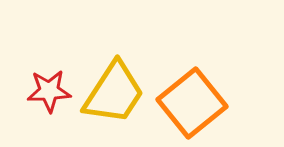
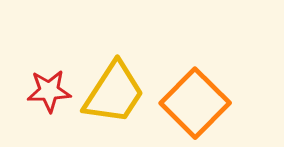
orange square: moved 3 px right; rotated 6 degrees counterclockwise
